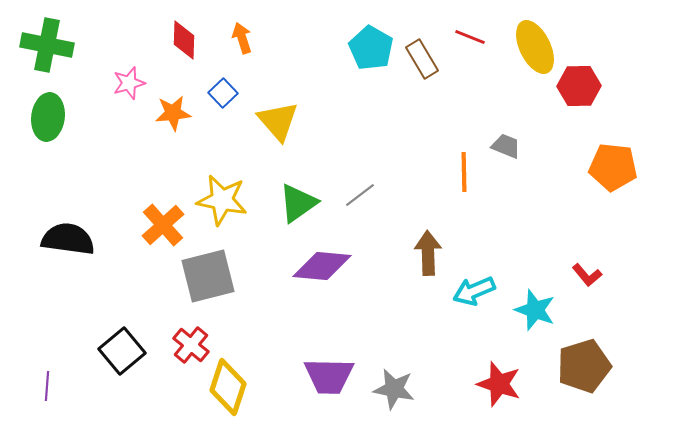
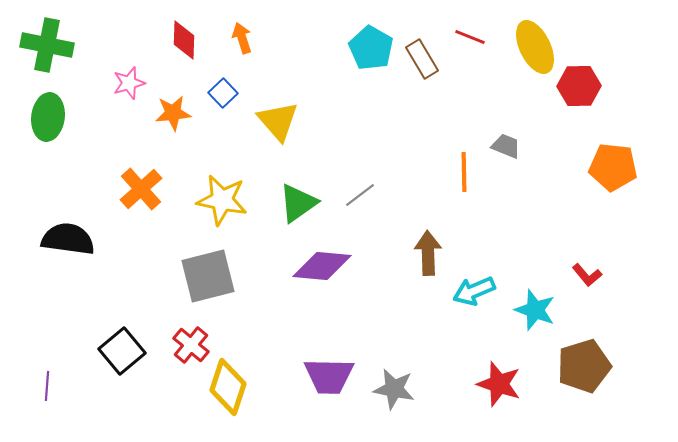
orange cross: moved 22 px left, 36 px up
